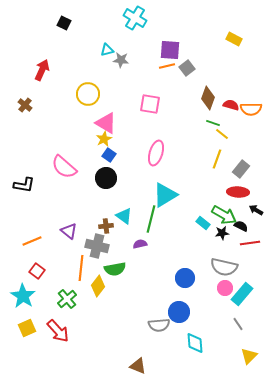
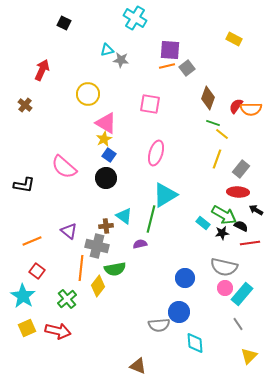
red semicircle at (231, 105): moved 5 px right, 1 px down; rotated 70 degrees counterclockwise
red arrow at (58, 331): rotated 35 degrees counterclockwise
